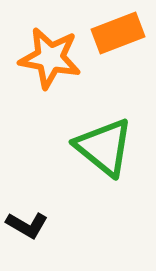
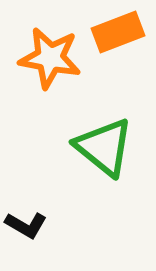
orange rectangle: moved 1 px up
black L-shape: moved 1 px left
